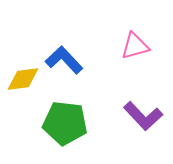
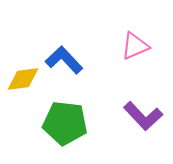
pink triangle: rotated 8 degrees counterclockwise
